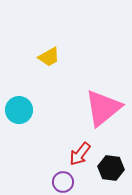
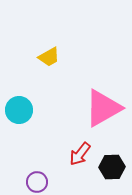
pink triangle: rotated 9 degrees clockwise
black hexagon: moved 1 px right, 1 px up; rotated 10 degrees counterclockwise
purple circle: moved 26 px left
